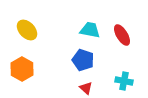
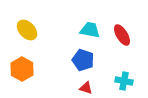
red triangle: rotated 24 degrees counterclockwise
